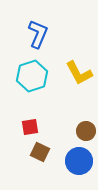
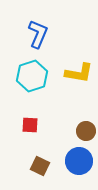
yellow L-shape: rotated 52 degrees counterclockwise
red square: moved 2 px up; rotated 12 degrees clockwise
brown square: moved 14 px down
